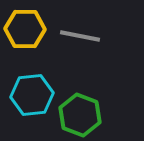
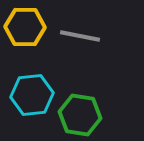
yellow hexagon: moved 2 px up
green hexagon: rotated 12 degrees counterclockwise
